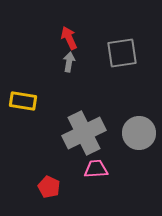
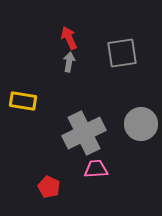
gray circle: moved 2 px right, 9 px up
